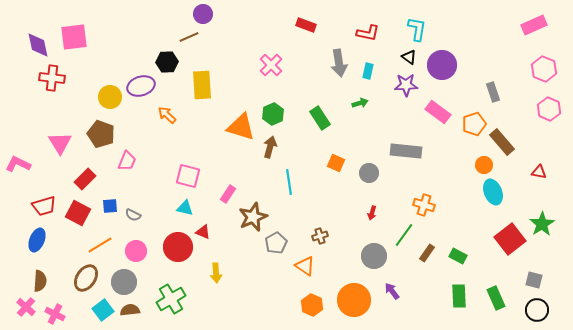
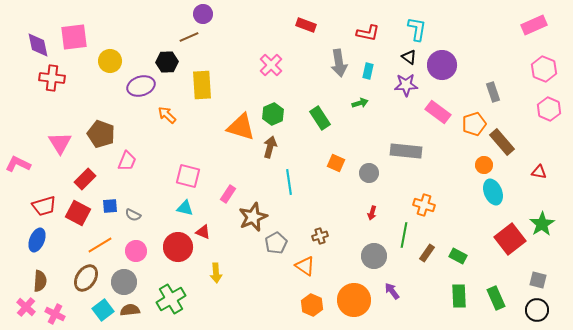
yellow circle at (110, 97): moved 36 px up
green line at (404, 235): rotated 25 degrees counterclockwise
gray square at (534, 280): moved 4 px right
